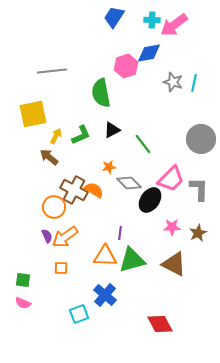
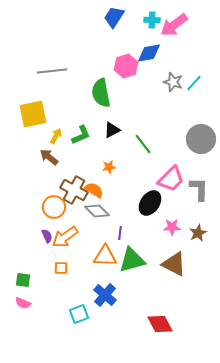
cyan line: rotated 30 degrees clockwise
gray diamond: moved 32 px left, 28 px down
black ellipse: moved 3 px down
